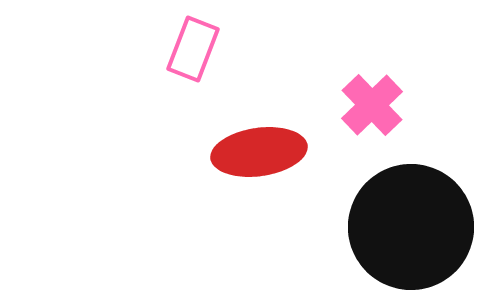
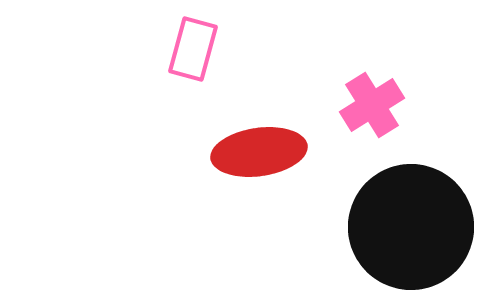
pink rectangle: rotated 6 degrees counterclockwise
pink cross: rotated 12 degrees clockwise
